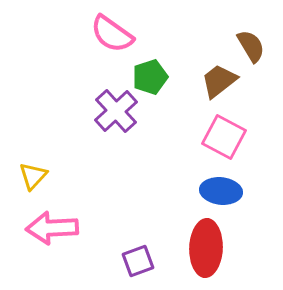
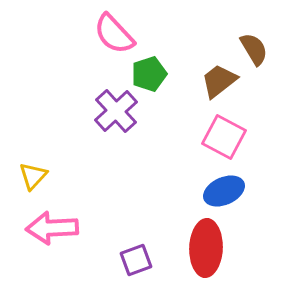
pink semicircle: moved 2 px right; rotated 12 degrees clockwise
brown semicircle: moved 3 px right, 3 px down
green pentagon: moved 1 px left, 3 px up
blue ellipse: moved 3 px right; rotated 30 degrees counterclockwise
purple square: moved 2 px left, 1 px up
